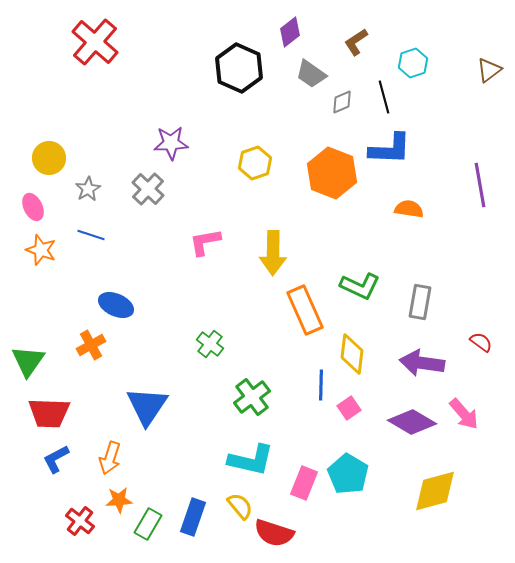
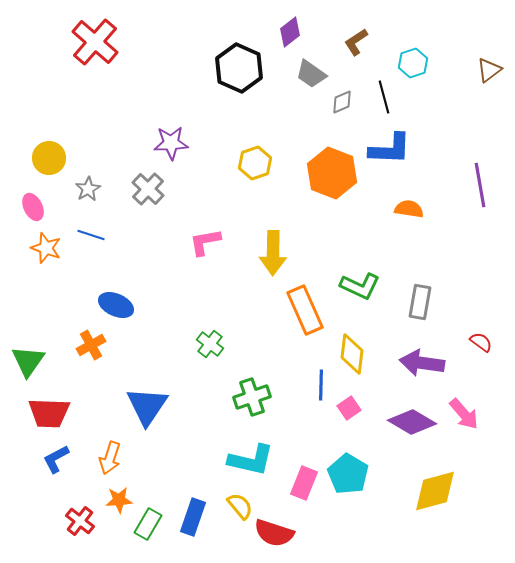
orange star at (41, 250): moved 5 px right, 2 px up
green cross at (252, 397): rotated 18 degrees clockwise
